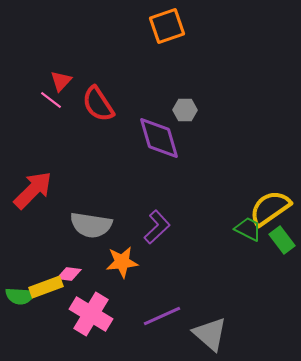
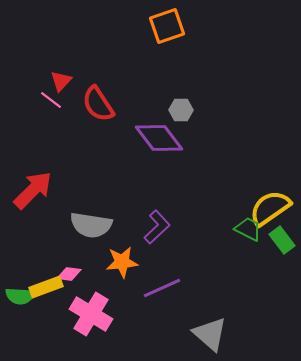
gray hexagon: moved 4 px left
purple diamond: rotated 21 degrees counterclockwise
purple line: moved 28 px up
